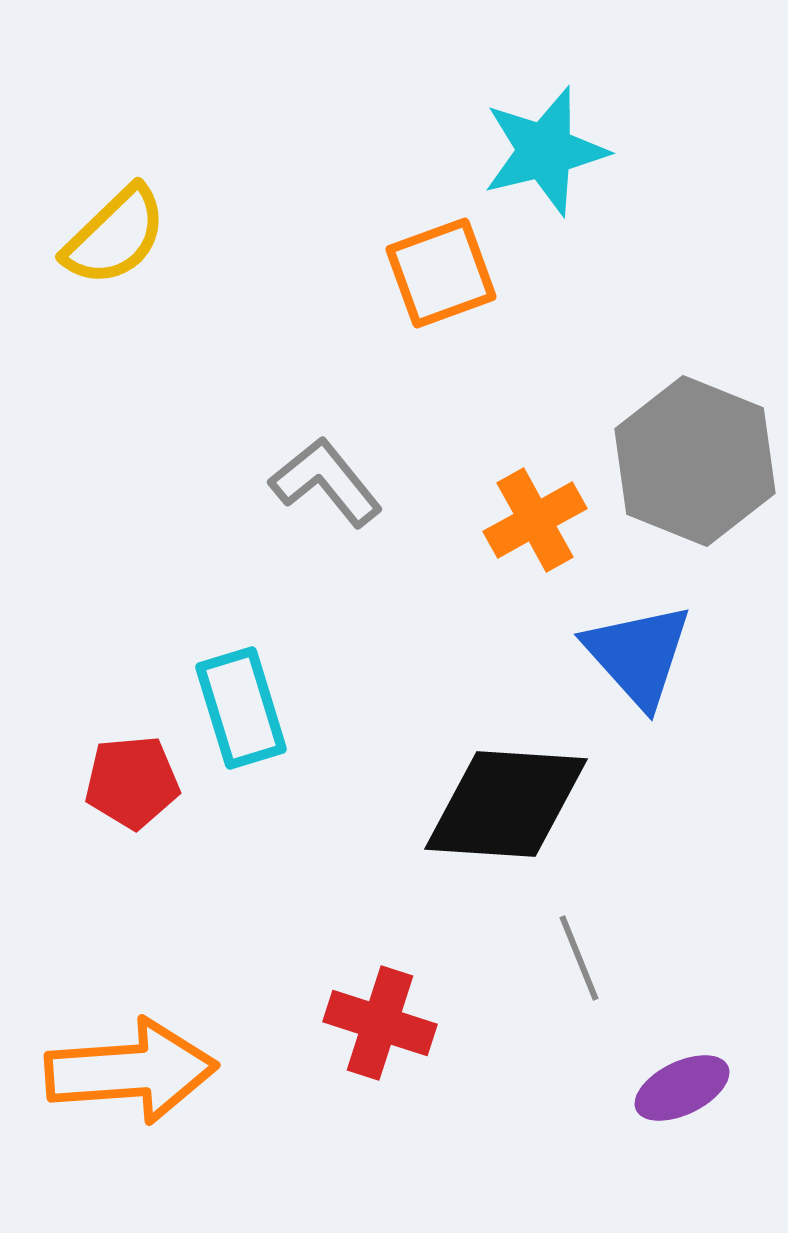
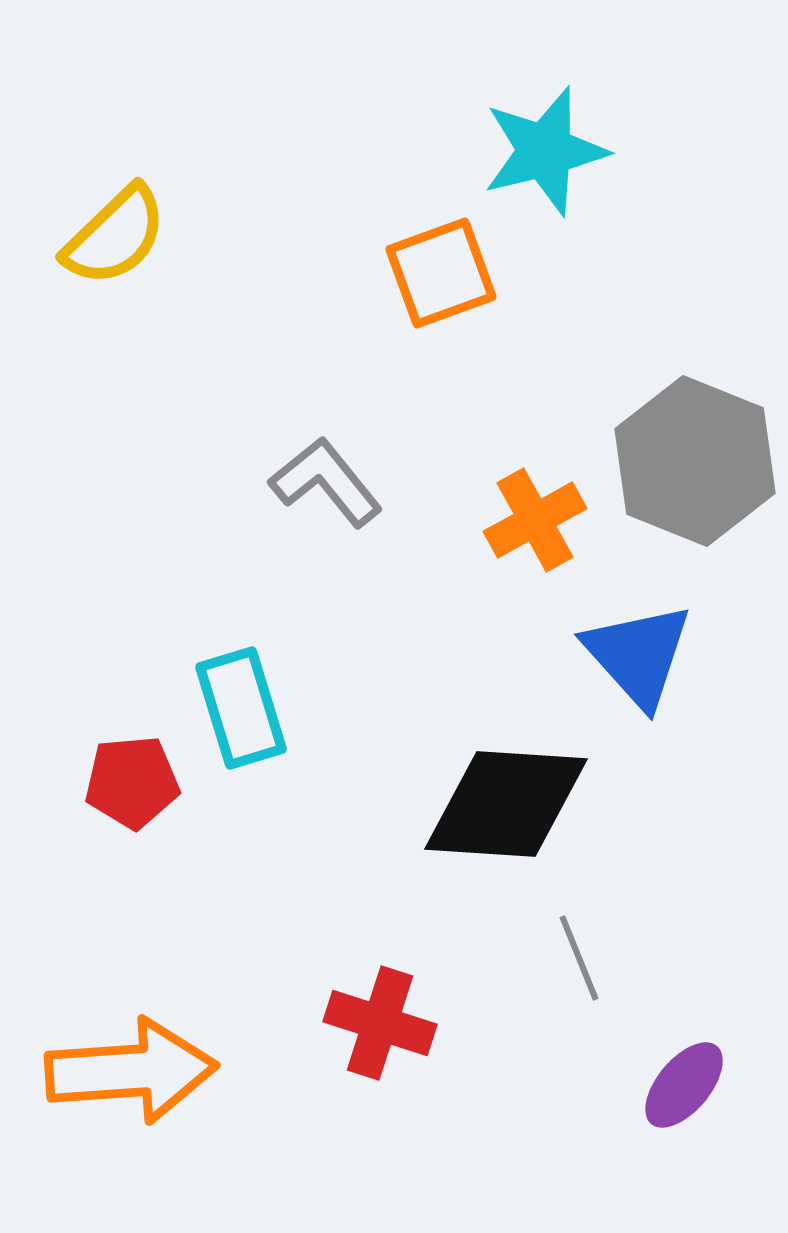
purple ellipse: moved 2 px right, 3 px up; rotated 24 degrees counterclockwise
